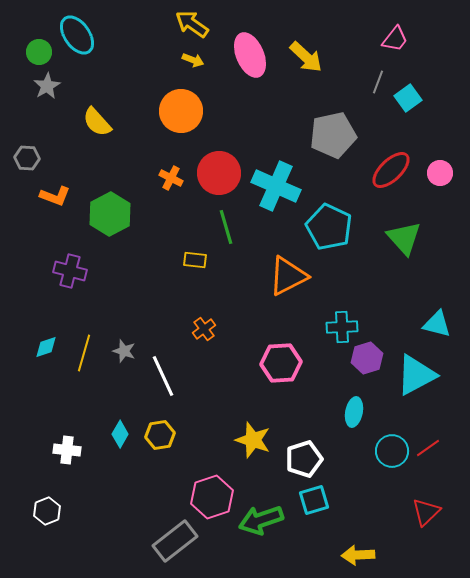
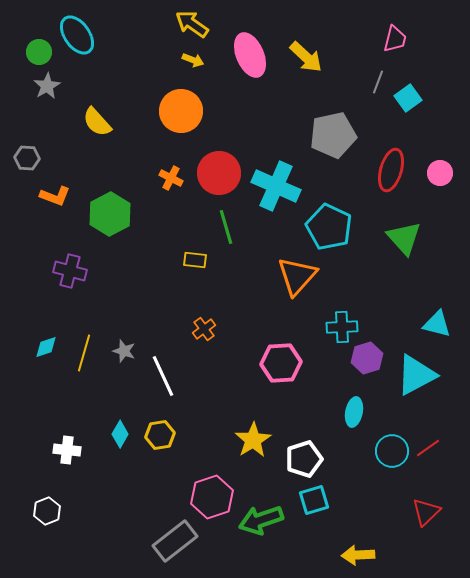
pink trapezoid at (395, 39): rotated 24 degrees counterclockwise
red ellipse at (391, 170): rotated 30 degrees counterclockwise
orange triangle at (288, 276): moved 9 px right; rotated 21 degrees counterclockwise
yellow star at (253, 440): rotated 21 degrees clockwise
